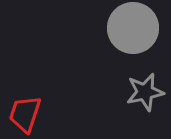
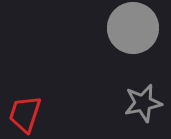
gray star: moved 2 px left, 11 px down
